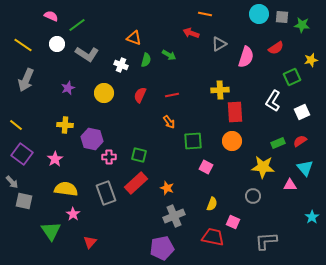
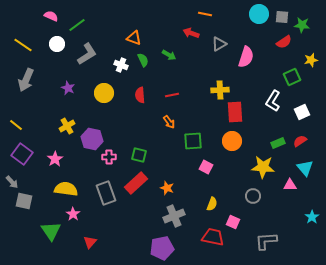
red semicircle at (276, 48): moved 8 px right, 6 px up
gray L-shape at (87, 54): rotated 65 degrees counterclockwise
green semicircle at (146, 60): moved 3 px left; rotated 40 degrees counterclockwise
purple star at (68, 88): rotated 24 degrees counterclockwise
red semicircle at (140, 95): rotated 28 degrees counterclockwise
yellow cross at (65, 125): moved 2 px right, 1 px down; rotated 35 degrees counterclockwise
